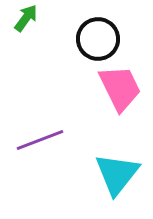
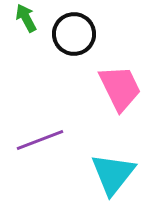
green arrow: rotated 64 degrees counterclockwise
black circle: moved 24 px left, 5 px up
cyan triangle: moved 4 px left
